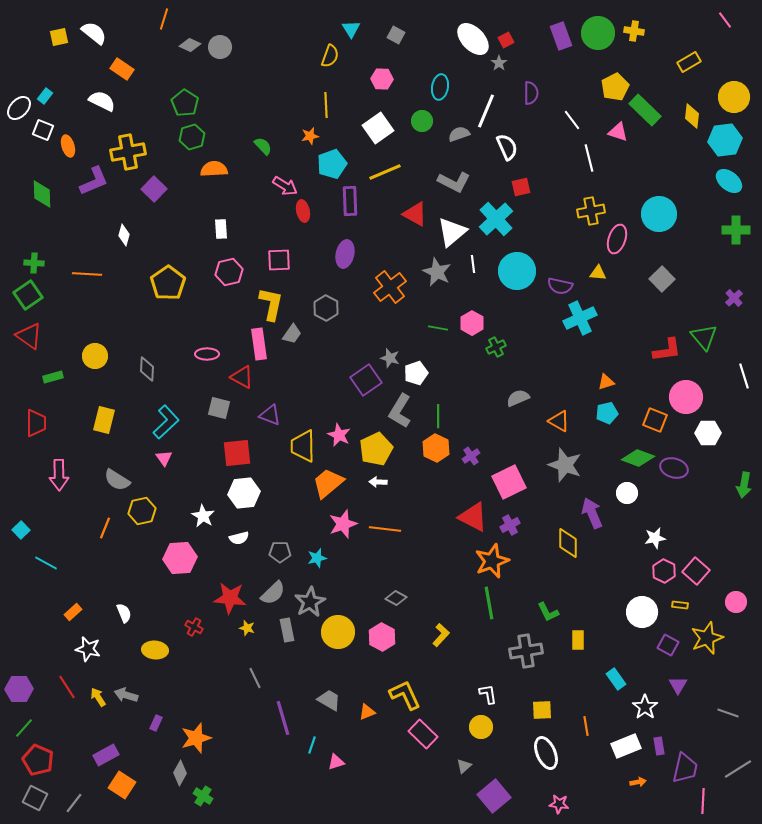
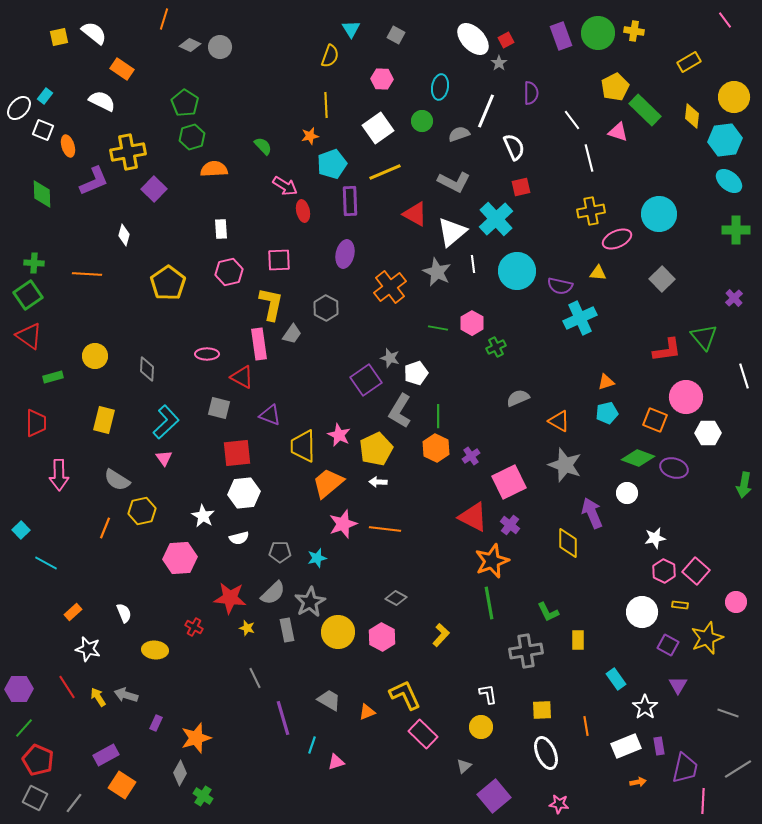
white semicircle at (507, 147): moved 7 px right
pink ellipse at (617, 239): rotated 48 degrees clockwise
purple cross at (510, 525): rotated 24 degrees counterclockwise
